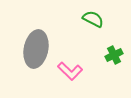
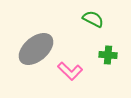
gray ellipse: rotated 39 degrees clockwise
green cross: moved 6 px left; rotated 30 degrees clockwise
